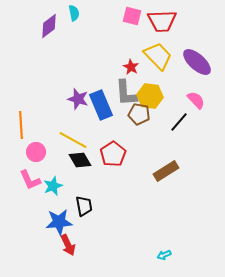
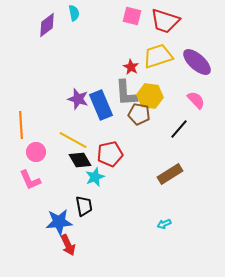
red trapezoid: moved 3 px right; rotated 20 degrees clockwise
purple diamond: moved 2 px left, 1 px up
yellow trapezoid: rotated 64 degrees counterclockwise
black line: moved 7 px down
red pentagon: moved 3 px left; rotated 20 degrees clockwise
brown rectangle: moved 4 px right, 3 px down
cyan star: moved 42 px right, 9 px up
cyan arrow: moved 31 px up
